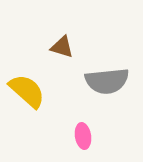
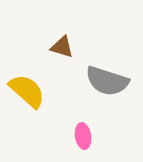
gray semicircle: rotated 24 degrees clockwise
